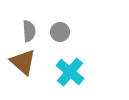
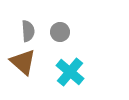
gray semicircle: moved 1 px left
